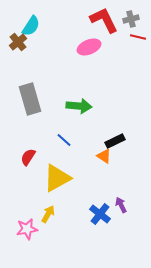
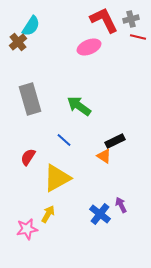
green arrow: rotated 150 degrees counterclockwise
